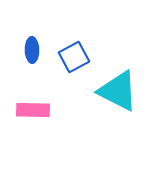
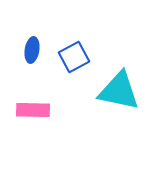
blue ellipse: rotated 10 degrees clockwise
cyan triangle: moved 1 px right; rotated 15 degrees counterclockwise
